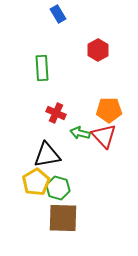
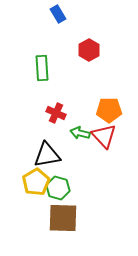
red hexagon: moved 9 px left
